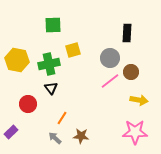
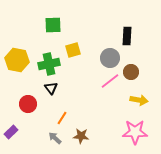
black rectangle: moved 3 px down
